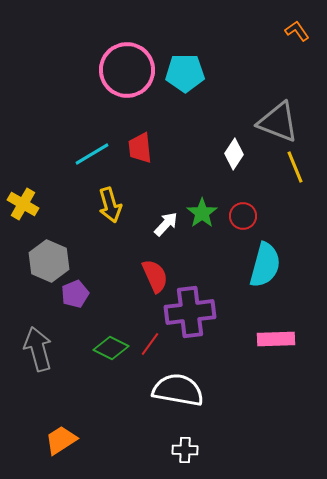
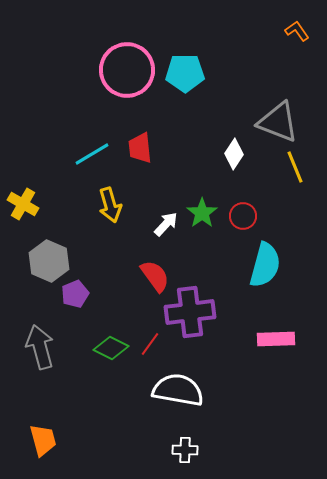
red semicircle: rotated 12 degrees counterclockwise
gray arrow: moved 2 px right, 2 px up
orange trapezoid: moved 18 px left; rotated 108 degrees clockwise
